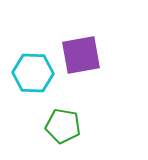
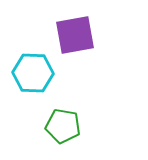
purple square: moved 6 px left, 20 px up
